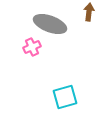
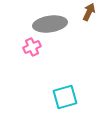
brown arrow: rotated 18 degrees clockwise
gray ellipse: rotated 28 degrees counterclockwise
